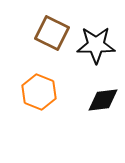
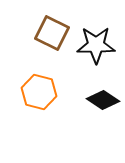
orange hexagon: rotated 8 degrees counterclockwise
black diamond: rotated 40 degrees clockwise
